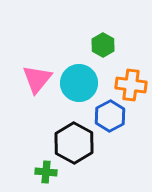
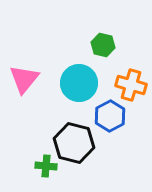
green hexagon: rotated 15 degrees counterclockwise
pink triangle: moved 13 px left
orange cross: rotated 8 degrees clockwise
black hexagon: rotated 15 degrees counterclockwise
green cross: moved 6 px up
